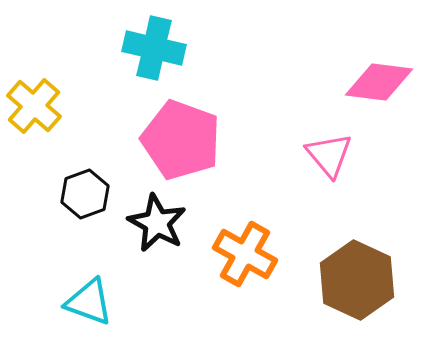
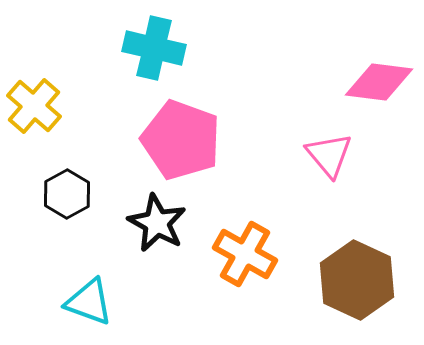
black hexagon: moved 18 px left; rotated 9 degrees counterclockwise
